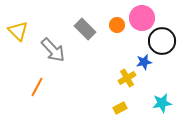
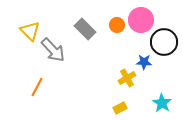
pink circle: moved 1 px left, 2 px down
yellow triangle: moved 12 px right
black circle: moved 2 px right, 1 px down
blue star: rotated 14 degrees clockwise
cyan star: rotated 30 degrees counterclockwise
